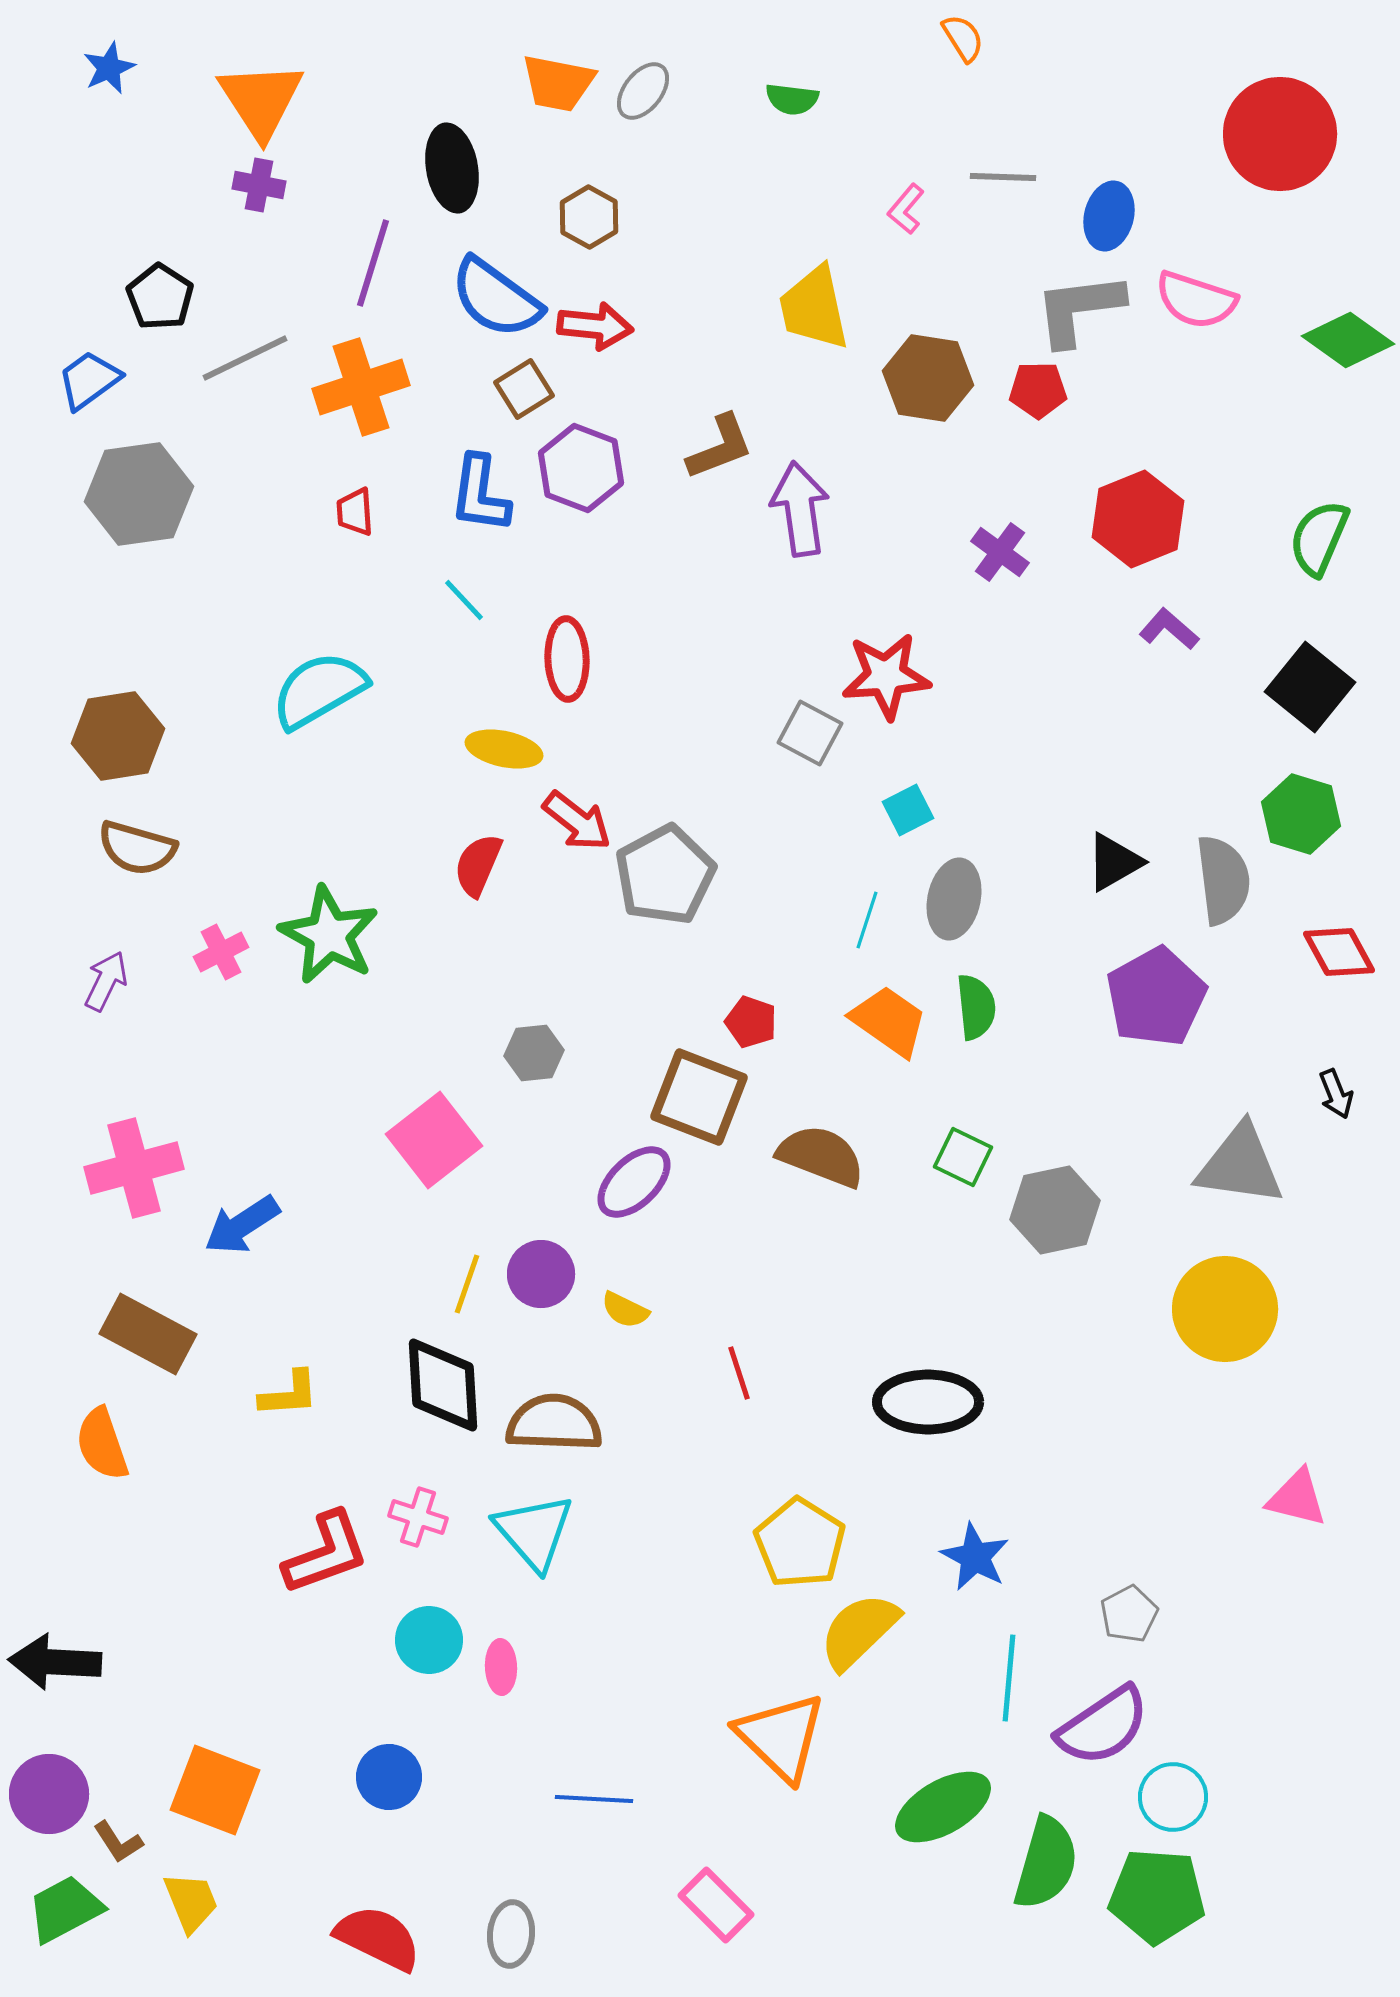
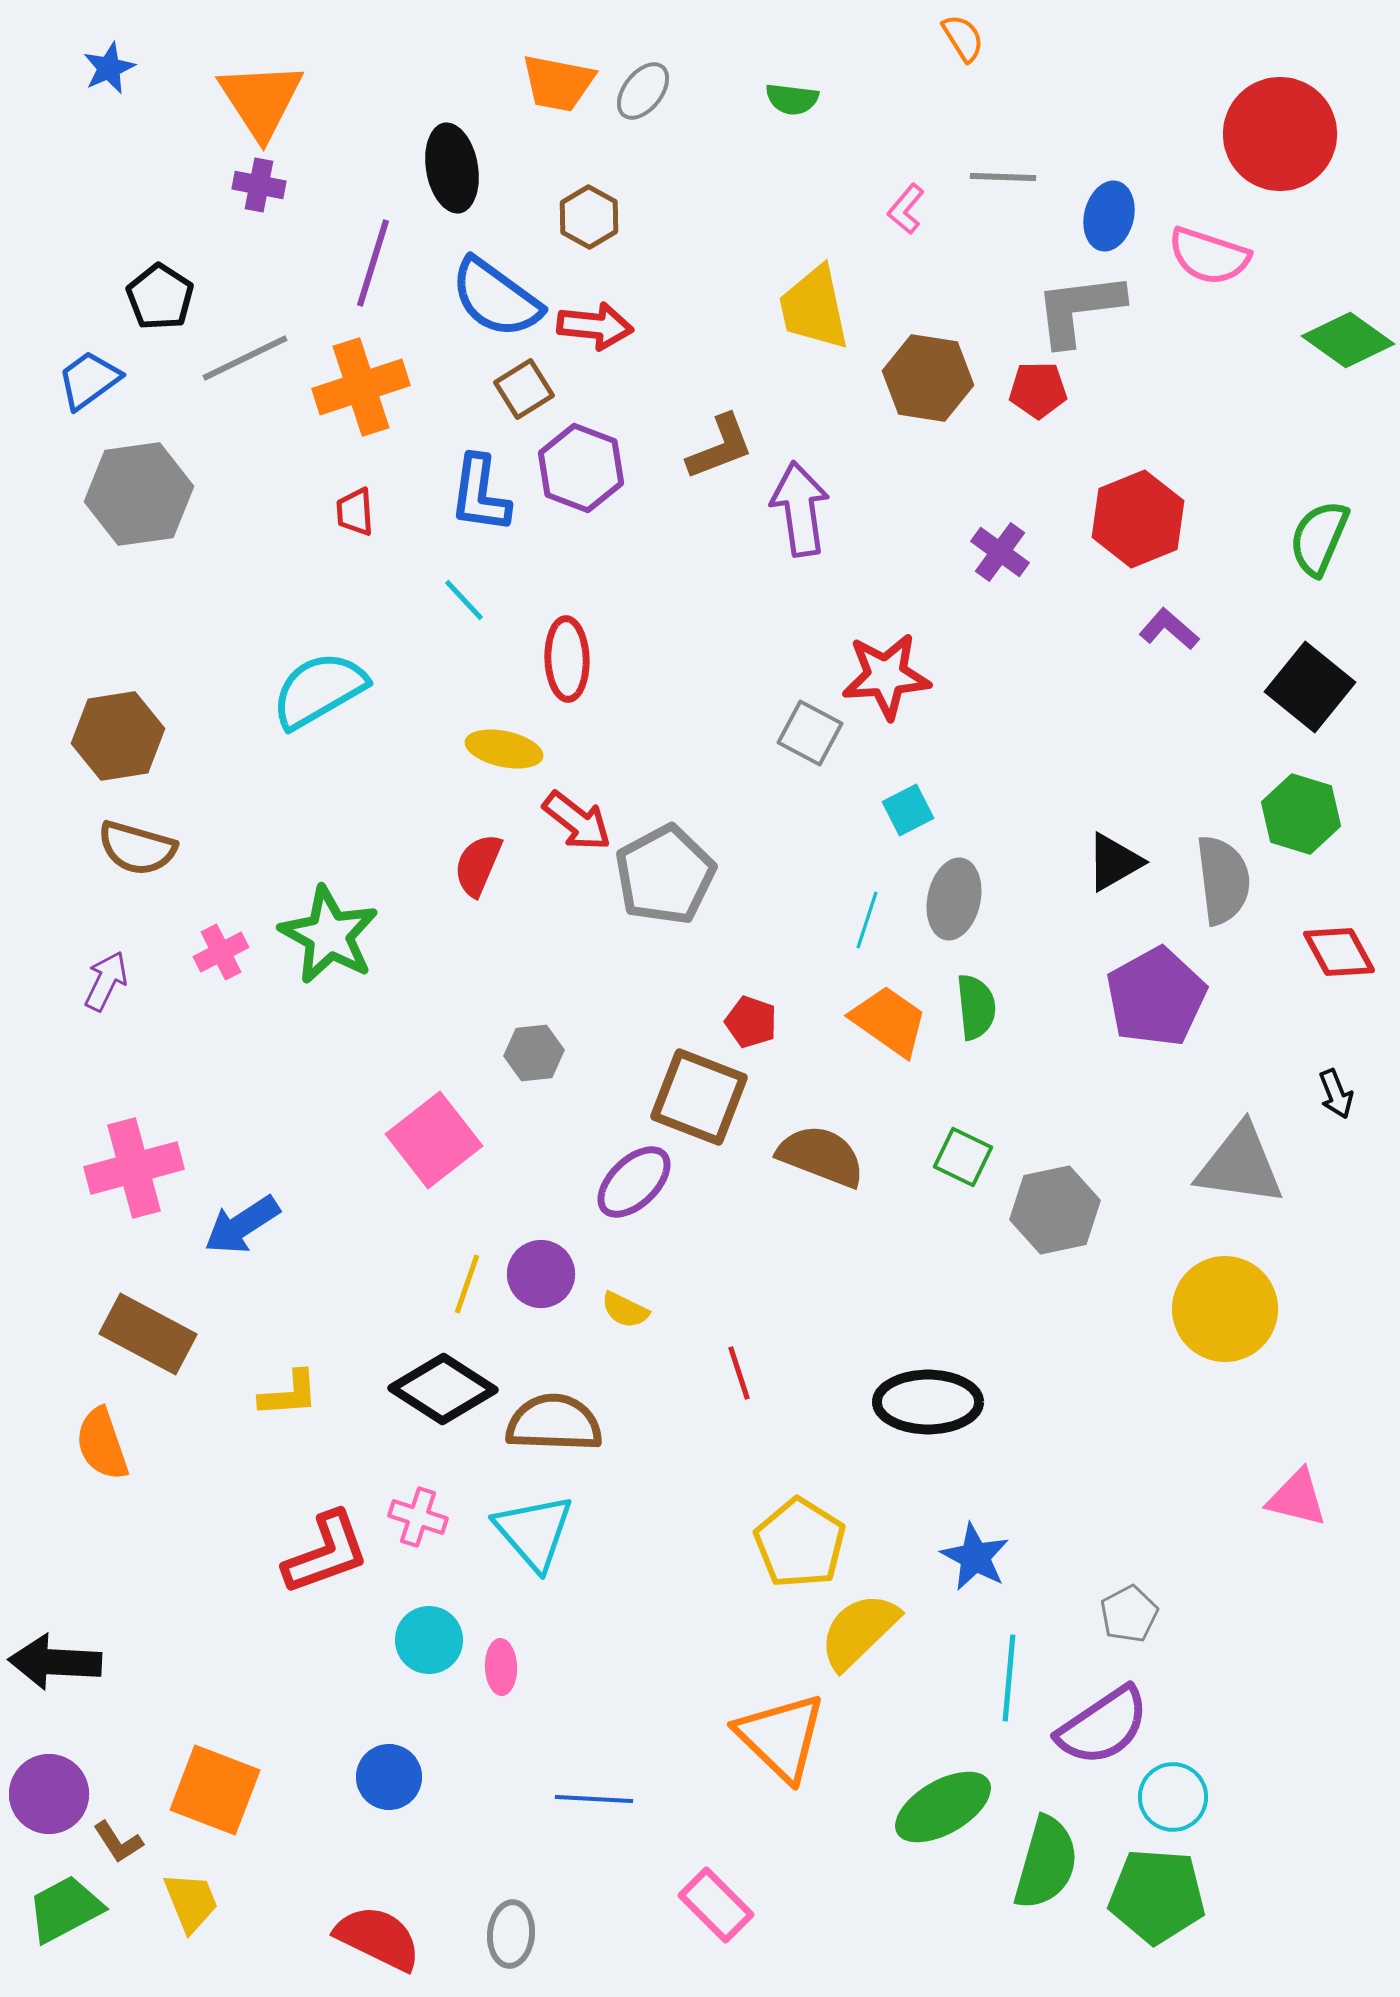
pink semicircle at (1196, 300): moved 13 px right, 44 px up
black diamond at (443, 1385): moved 4 px down; rotated 54 degrees counterclockwise
